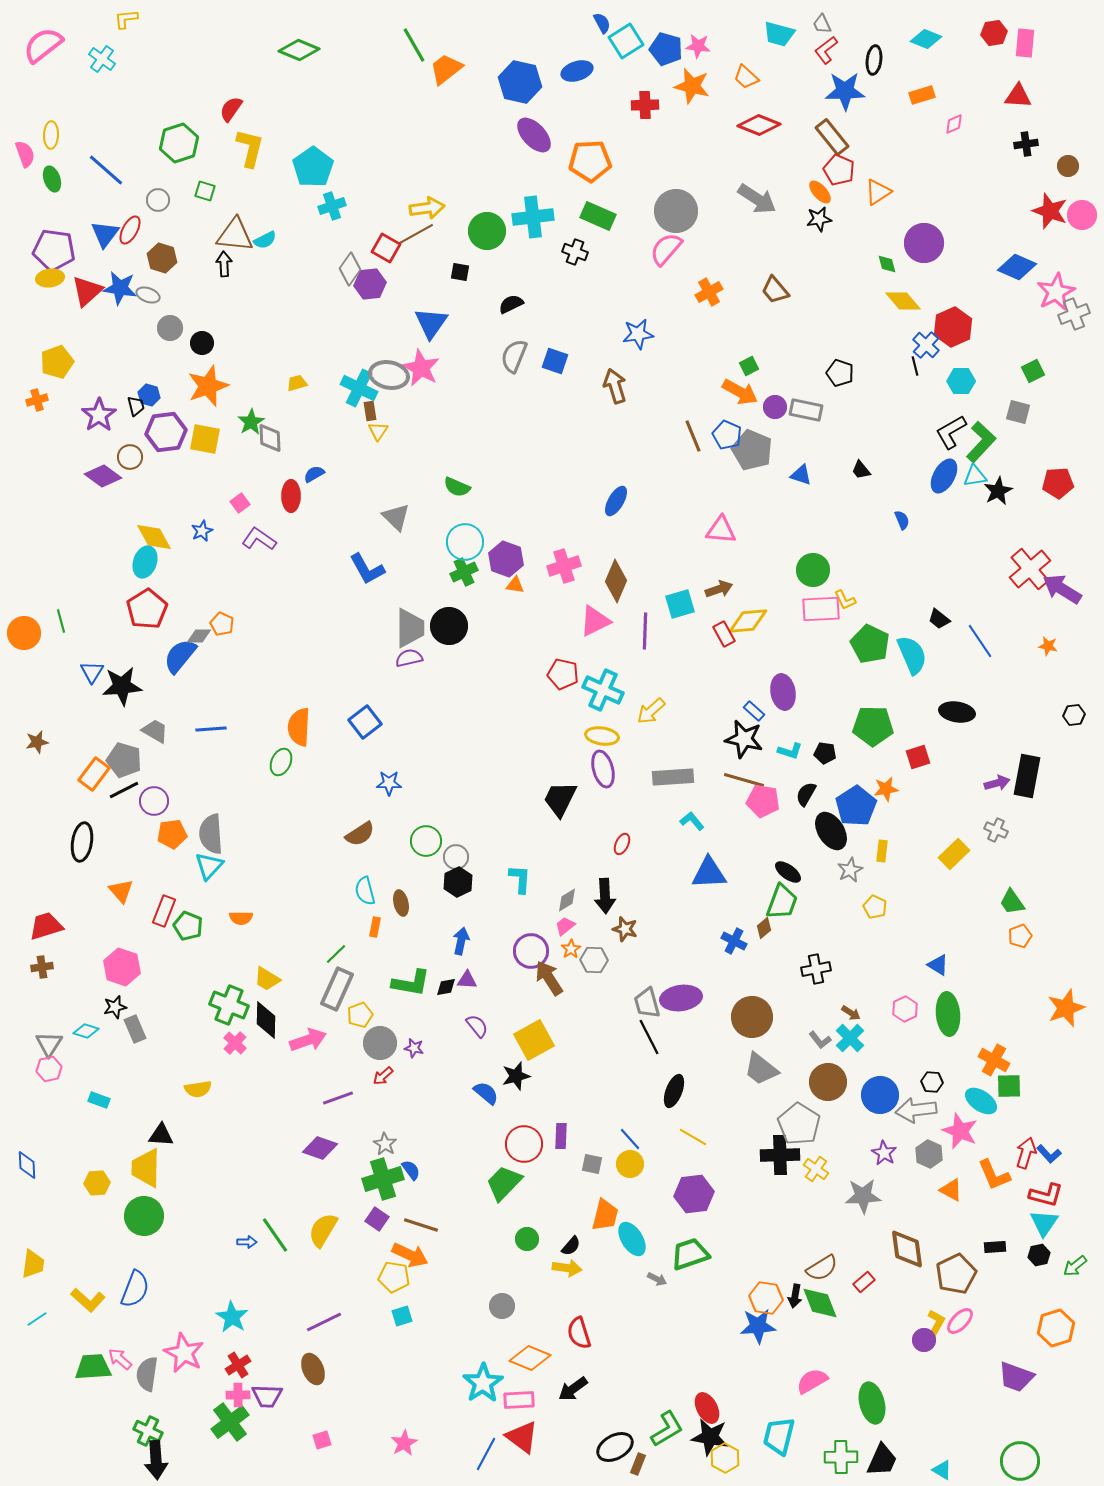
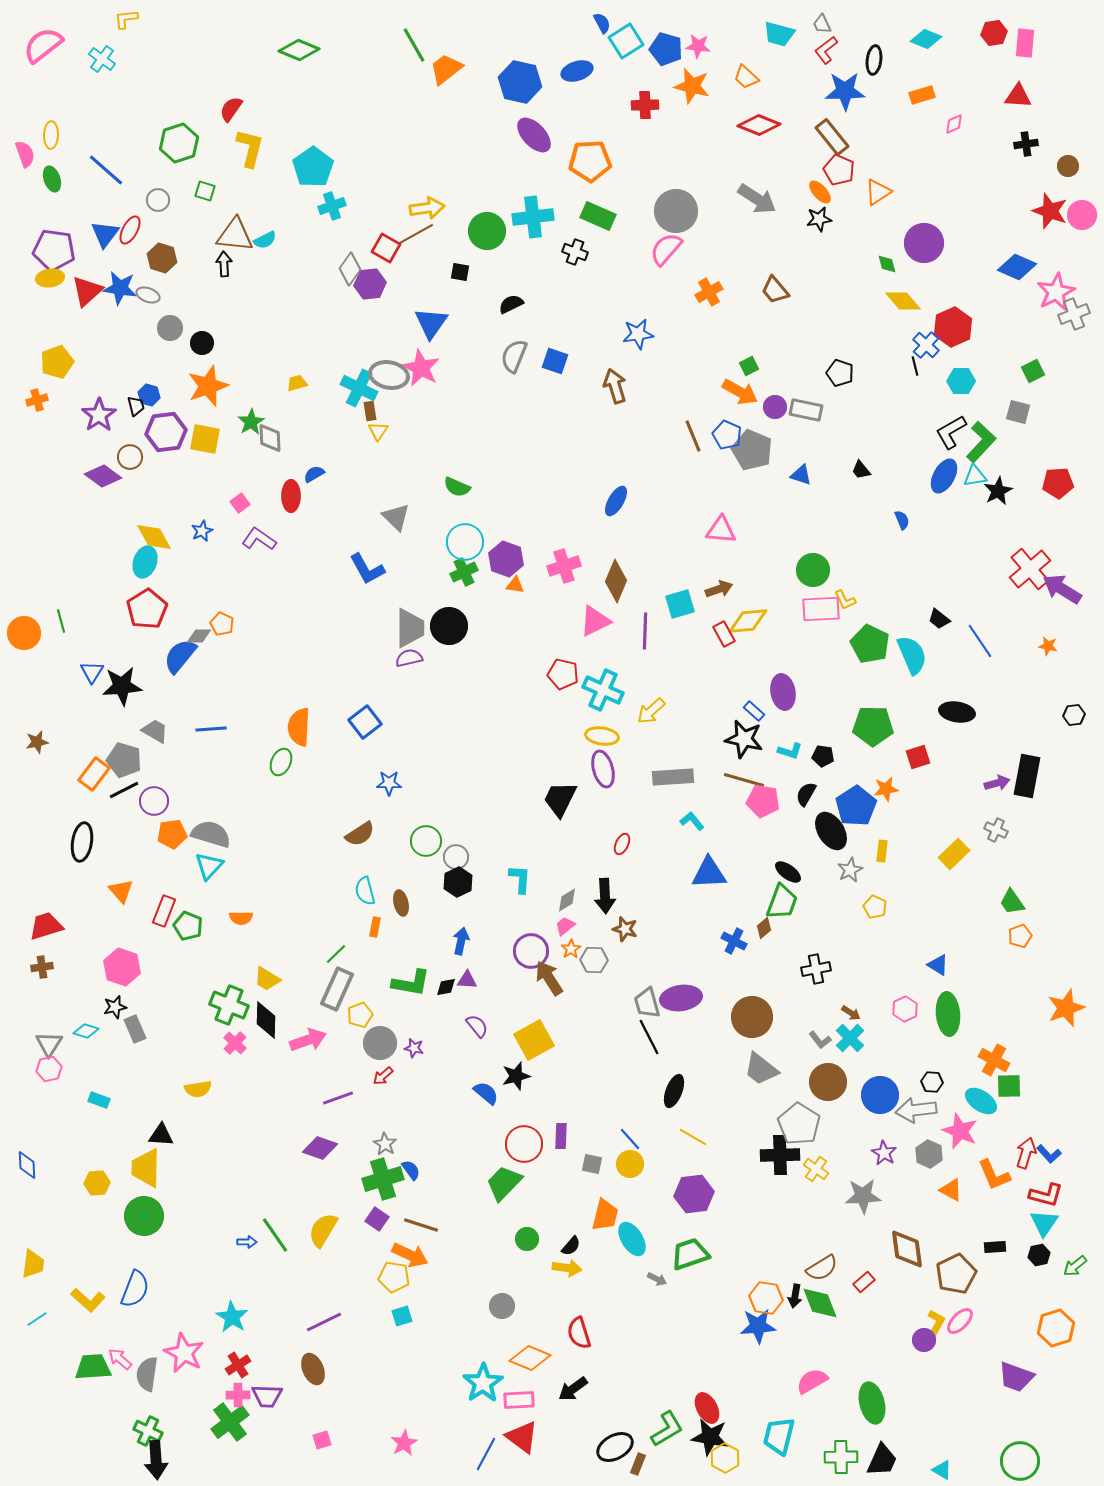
black pentagon at (825, 753): moved 2 px left, 3 px down
gray semicircle at (211, 834): rotated 111 degrees clockwise
